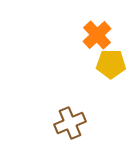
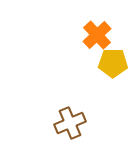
yellow pentagon: moved 2 px right, 1 px up
